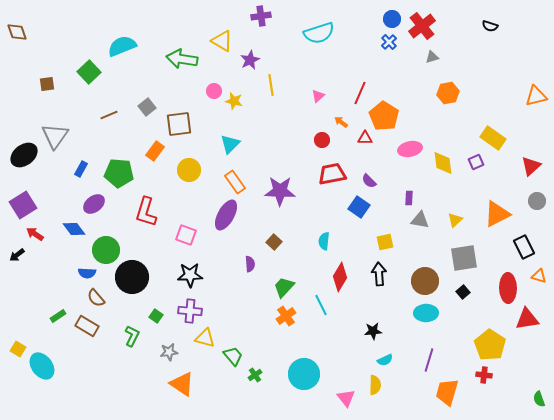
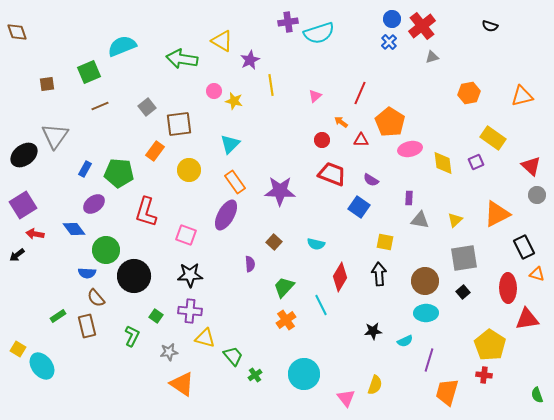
purple cross at (261, 16): moved 27 px right, 6 px down
green square at (89, 72): rotated 20 degrees clockwise
orange hexagon at (448, 93): moved 21 px right
pink triangle at (318, 96): moved 3 px left
orange triangle at (536, 96): moved 14 px left
brown line at (109, 115): moved 9 px left, 9 px up
orange pentagon at (384, 116): moved 6 px right, 6 px down
red triangle at (365, 138): moved 4 px left, 2 px down
red triangle at (531, 166): rotated 35 degrees counterclockwise
blue rectangle at (81, 169): moved 4 px right
red trapezoid at (332, 174): rotated 32 degrees clockwise
purple semicircle at (369, 181): moved 2 px right, 1 px up; rotated 14 degrees counterclockwise
gray circle at (537, 201): moved 6 px up
red arrow at (35, 234): rotated 24 degrees counterclockwise
cyan semicircle at (324, 241): moved 8 px left, 3 px down; rotated 84 degrees counterclockwise
yellow square at (385, 242): rotated 24 degrees clockwise
orange triangle at (539, 276): moved 2 px left, 2 px up
black circle at (132, 277): moved 2 px right, 1 px up
orange cross at (286, 316): moved 4 px down
brown rectangle at (87, 326): rotated 45 degrees clockwise
cyan semicircle at (385, 360): moved 20 px right, 19 px up
yellow semicircle at (375, 385): rotated 18 degrees clockwise
green semicircle at (539, 399): moved 2 px left, 4 px up
